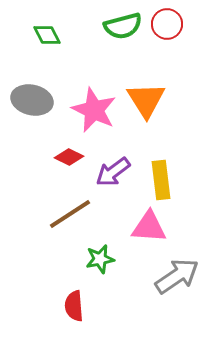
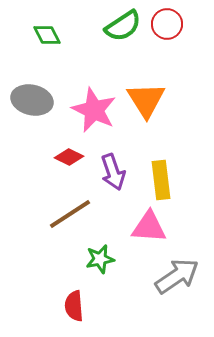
green semicircle: rotated 18 degrees counterclockwise
purple arrow: rotated 72 degrees counterclockwise
